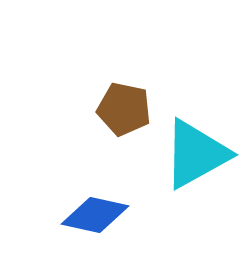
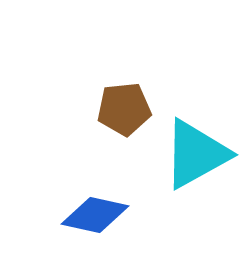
brown pentagon: rotated 18 degrees counterclockwise
